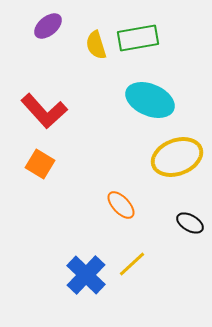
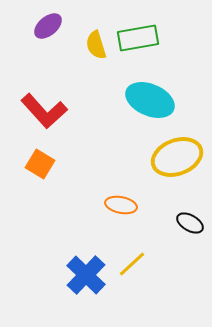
orange ellipse: rotated 36 degrees counterclockwise
